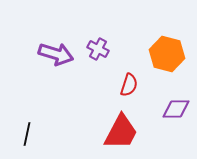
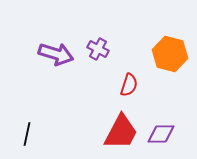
orange hexagon: moved 3 px right
purple diamond: moved 15 px left, 25 px down
